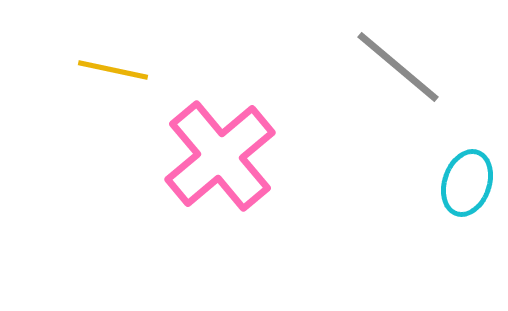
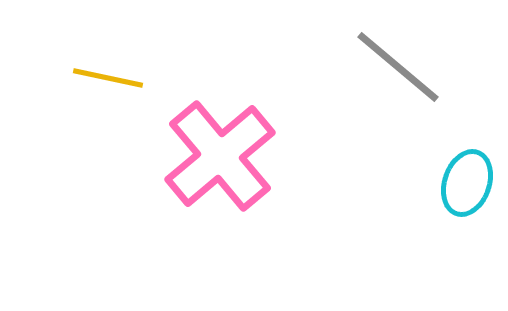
yellow line: moved 5 px left, 8 px down
